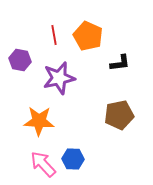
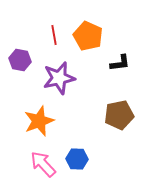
orange star: rotated 24 degrees counterclockwise
blue hexagon: moved 4 px right
